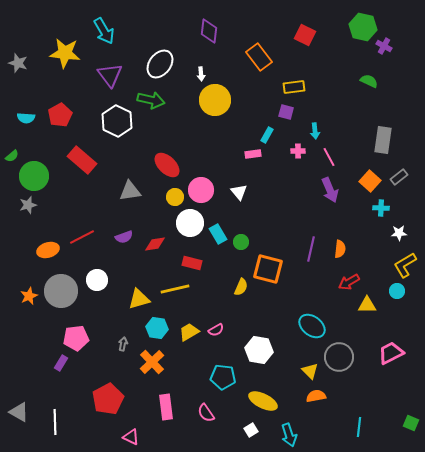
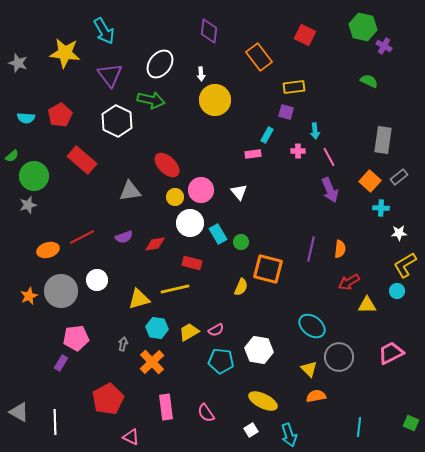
yellow triangle at (310, 371): moved 1 px left, 2 px up
cyan pentagon at (223, 377): moved 2 px left, 16 px up
